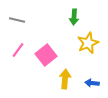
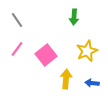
gray line: rotated 42 degrees clockwise
yellow star: moved 1 px left, 8 px down
pink line: moved 1 px left, 1 px up
yellow arrow: moved 1 px right
